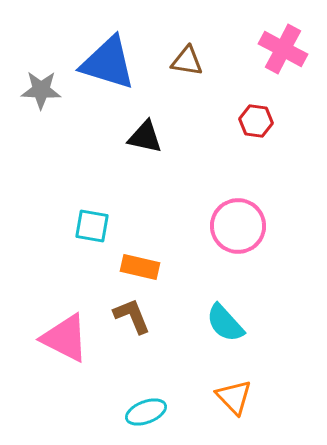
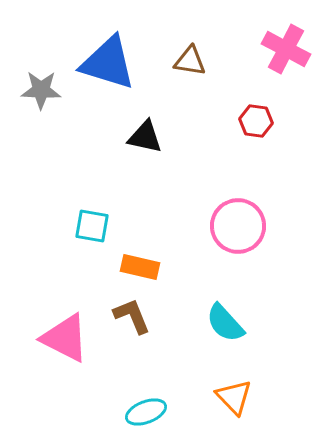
pink cross: moved 3 px right
brown triangle: moved 3 px right
